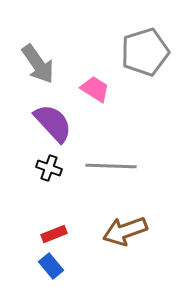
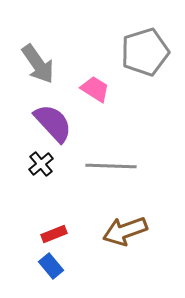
black cross: moved 8 px left, 4 px up; rotated 30 degrees clockwise
